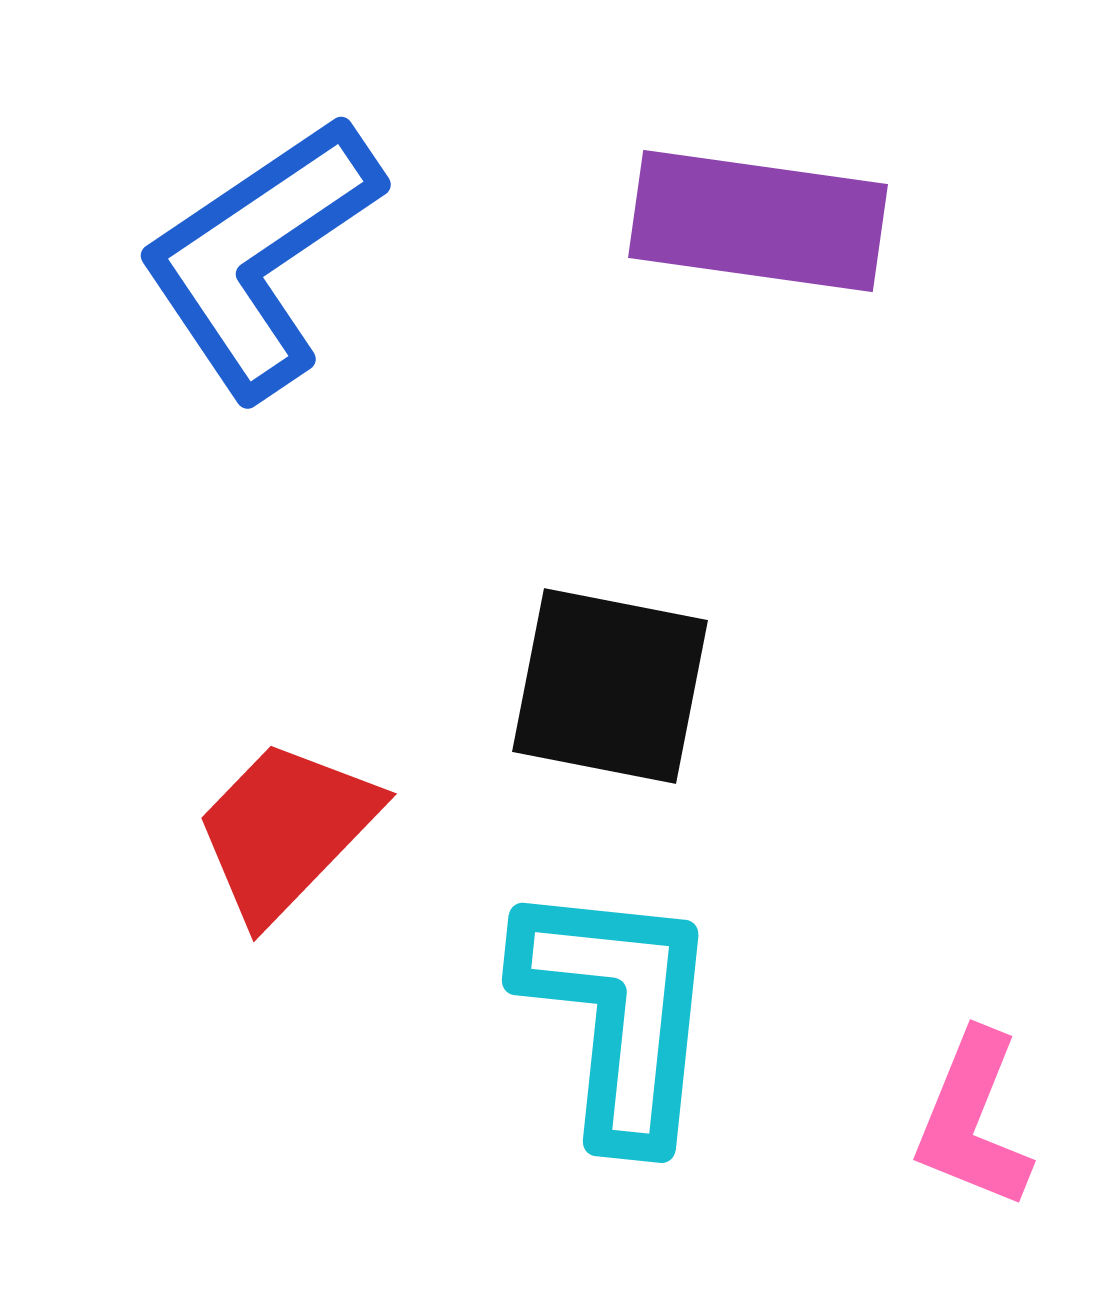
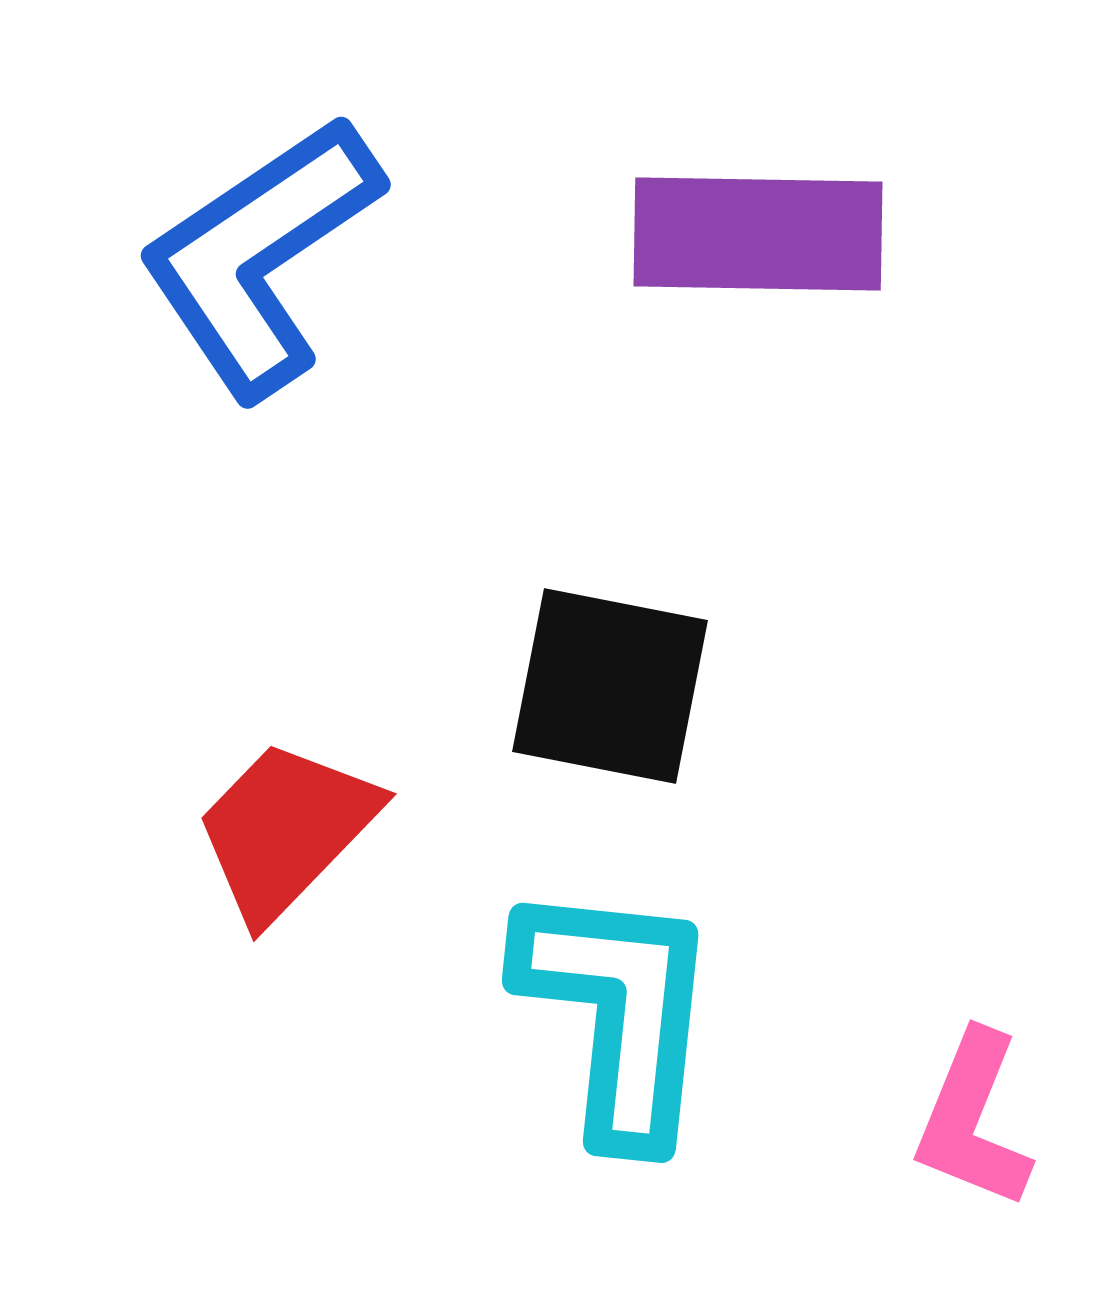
purple rectangle: moved 13 px down; rotated 7 degrees counterclockwise
